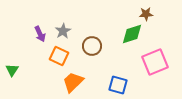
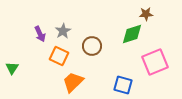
green triangle: moved 2 px up
blue square: moved 5 px right
